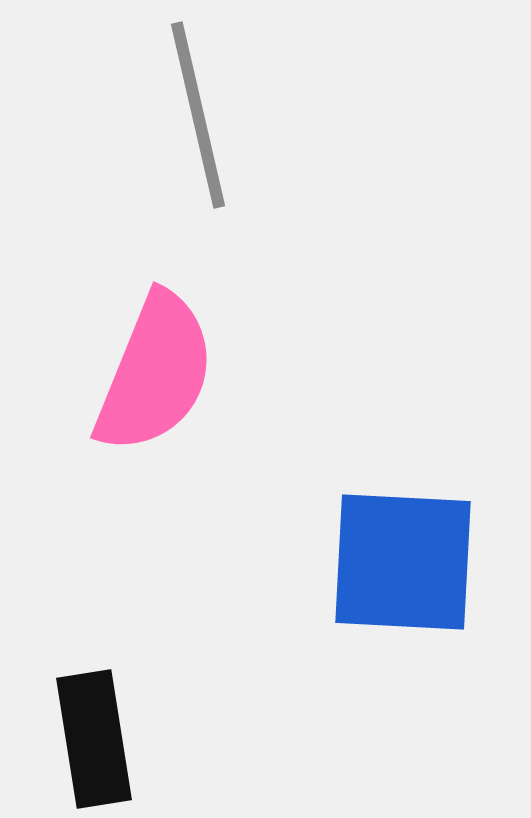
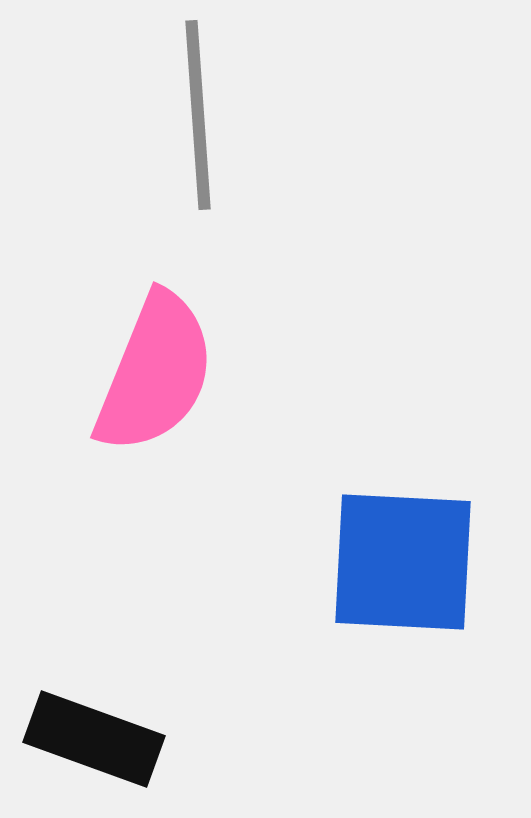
gray line: rotated 9 degrees clockwise
black rectangle: rotated 61 degrees counterclockwise
